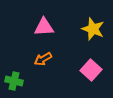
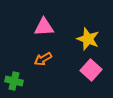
yellow star: moved 5 px left, 10 px down
